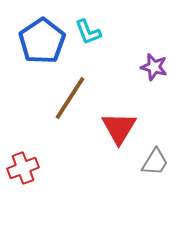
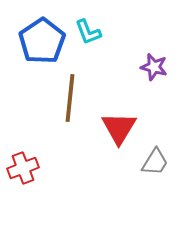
brown line: rotated 27 degrees counterclockwise
